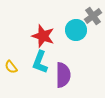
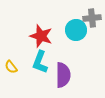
gray cross: moved 1 px left, 2 px down; rotated 30 degrees clockwise
red star: moved 2 px left
